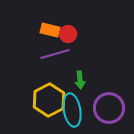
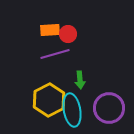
orange rectangle: rotated 18 degrees counterclockwise
